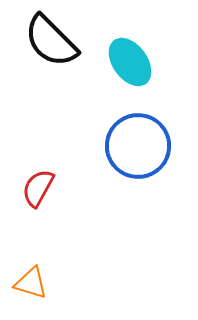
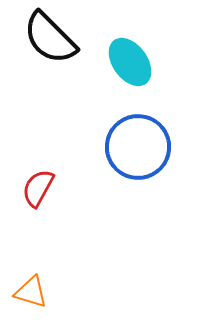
black semicircle: moved 1 px left, 3 px up
blue circle: moved 1 px down
orange triangle: moved 9 px down
